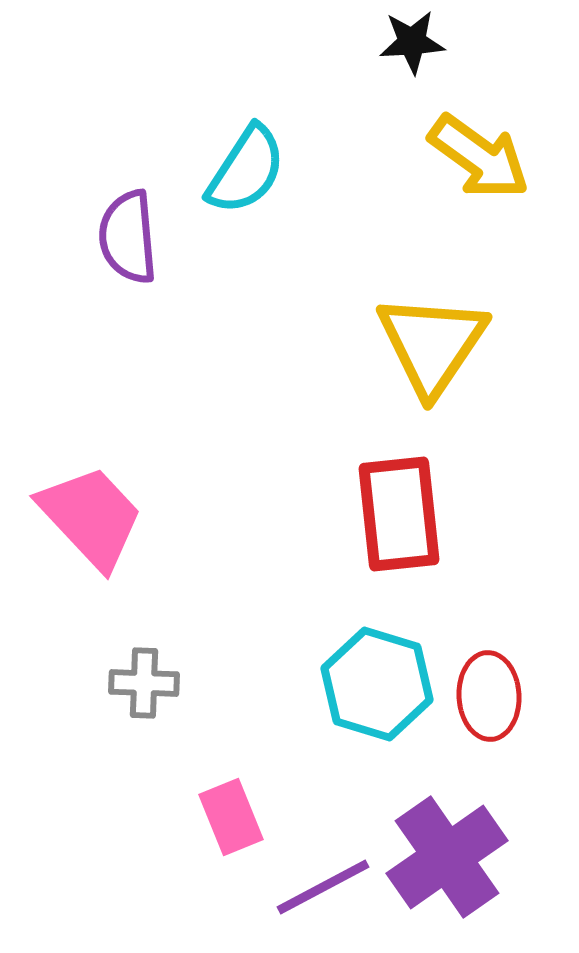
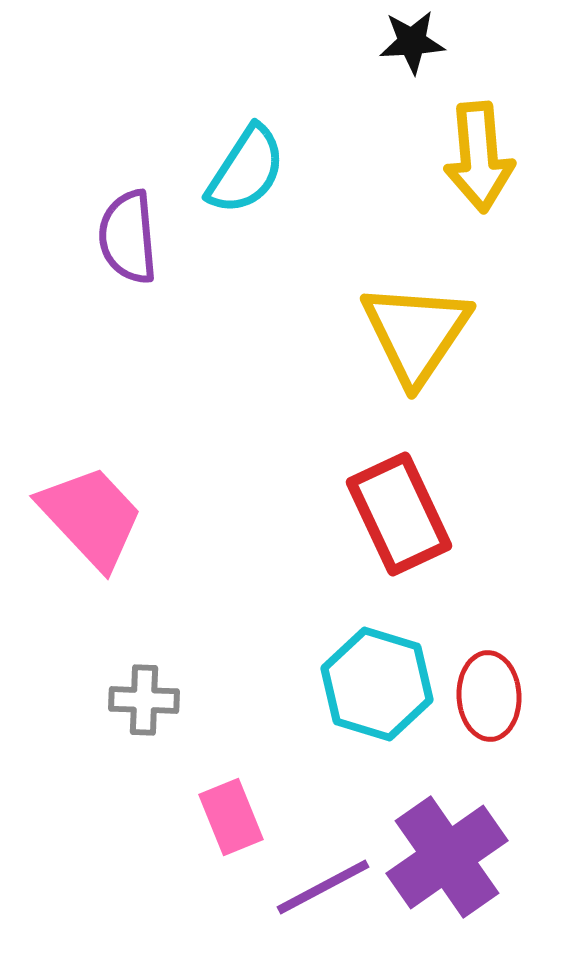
yellow arrow: rotated 49 degrees clockwise
yellow triangle: moved 16 px left, 11 px up
red rectangle: rotated 19 degrees counterclockwise
gray cross: moved 17 px down
